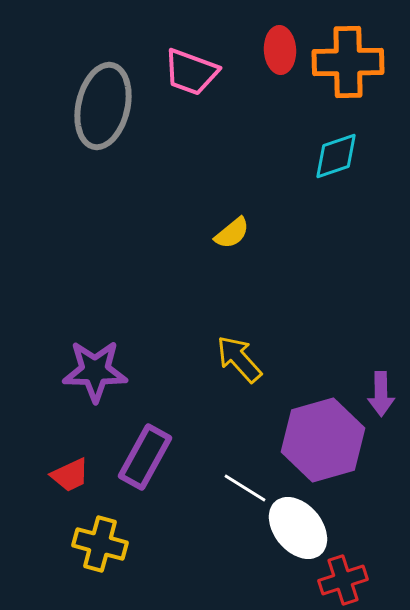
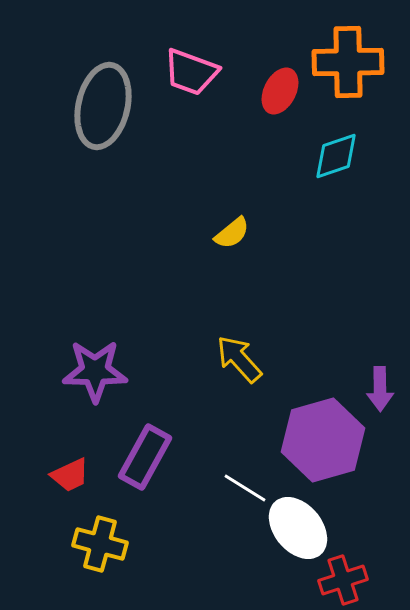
red ellipse: moved 41 px down; rotated 30 degrees clockwise
purple arrow: moved 1 px left, 5 px up
